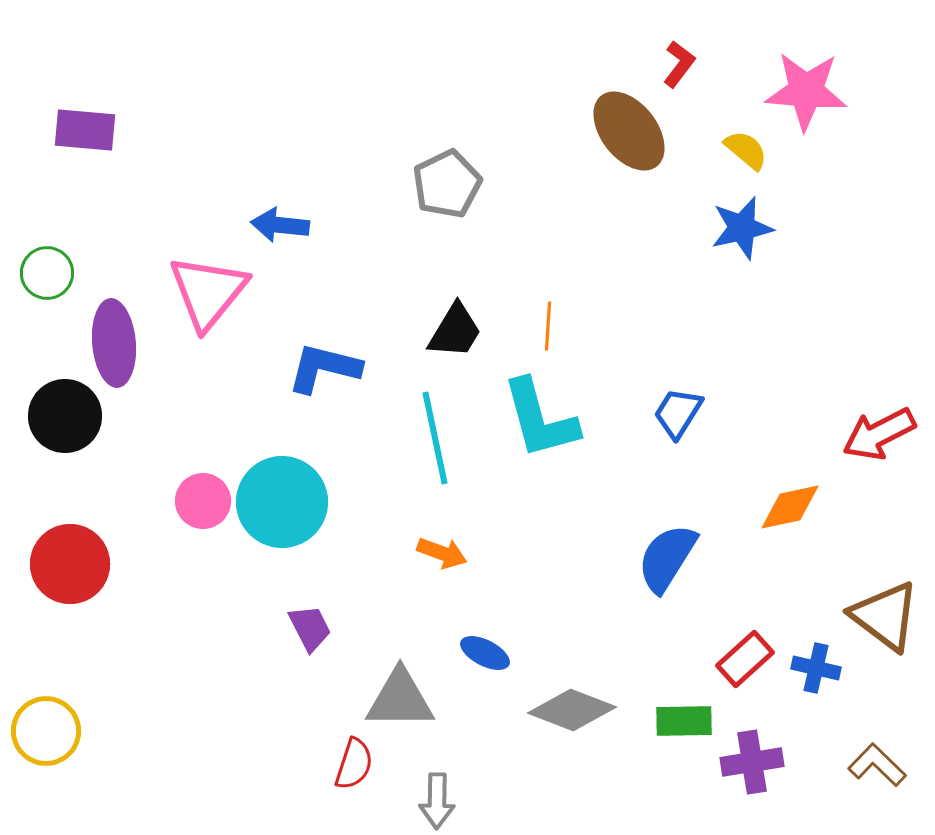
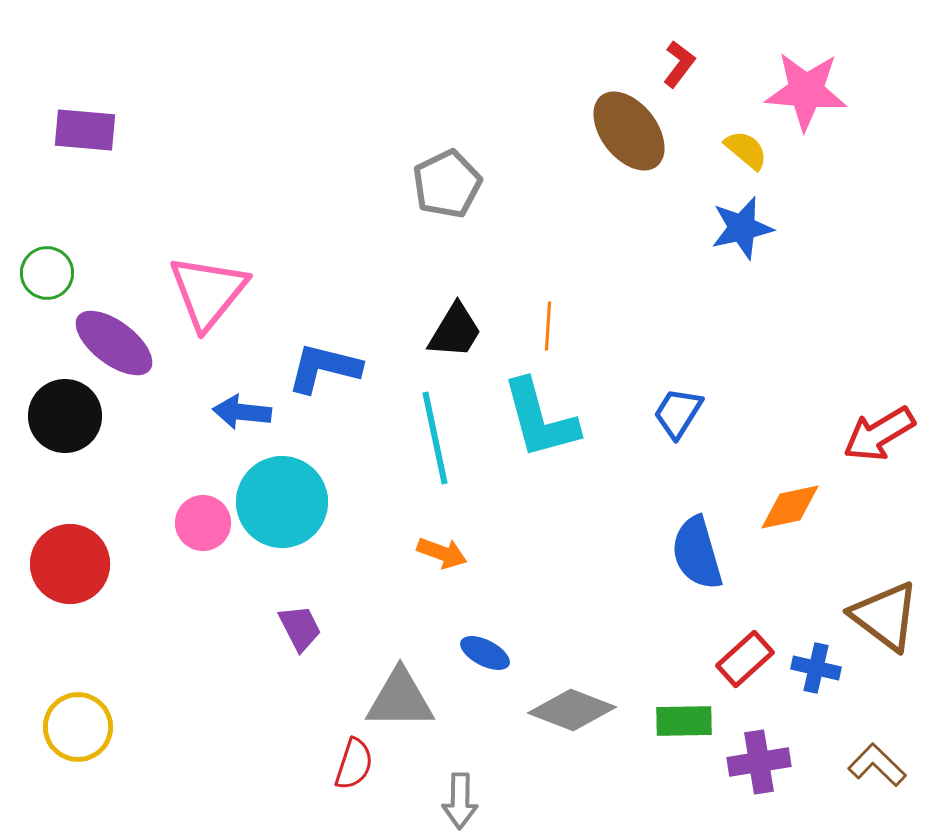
blue arrow: moved 38 px left, 187 px down
purple ellipse: rotated 48 degrees counterclockwise
red arrow: rotated 4 degrees counterclockwise
pink circle: moved 22 px down
blue semicircle: moved 30 px right, 5 px up; rotated 48 degrees counterclockwise
purple trapezoid: moved 10 px left
yellow circle: moved 32 px right, 4 px up
purple cross: moved 7 px right
gray arrow: moved 23 px right
